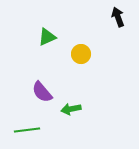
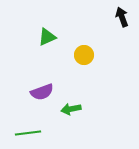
black arrow: moved 4 px right
yellow circle: moved 3 px right, 1 px down
purple semicircle: rotated 70 degrees counterclockwise
green line: moved 1 px right, 3 px down
